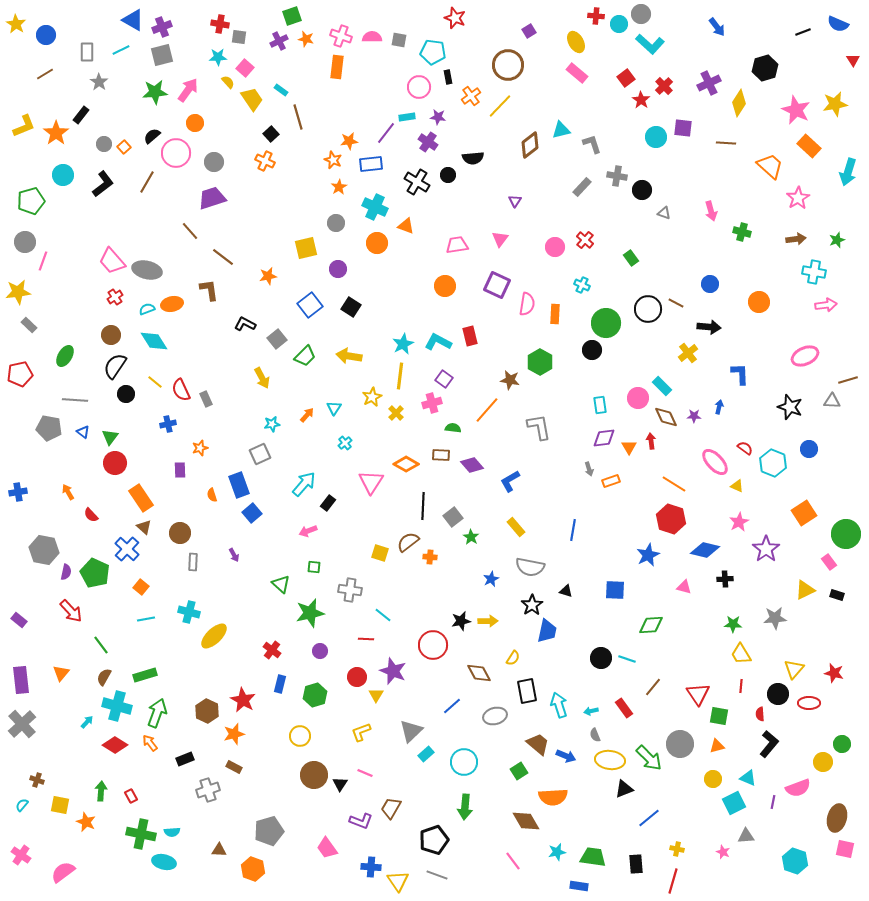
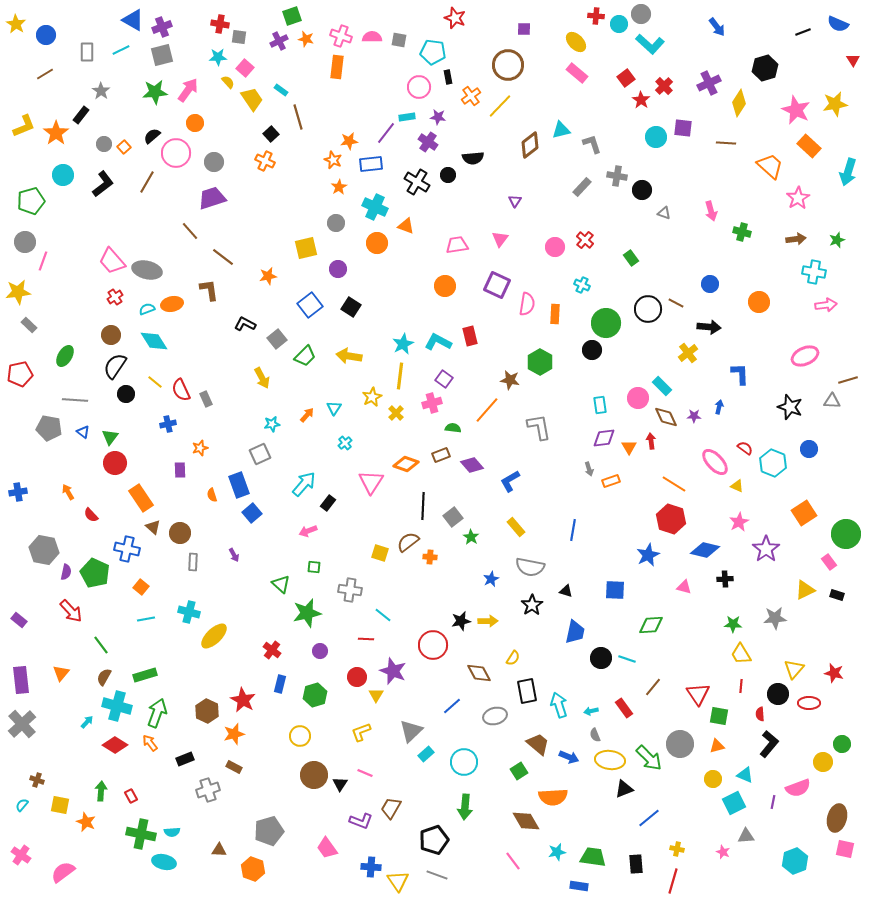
purple square at (529, 31): moved 5 px left, 2 px up; rotated 32 degrees clockwise
yellow ellipse at (576, 42): rotated 15 degrees counterclockwise
gray star at (99, 82): moved 2 px right, 9 px down
brown rectangle at (441, 455): rotated 24 degrees counterclockwise
orange diamond at (406, 464): rotated 10 degrees counterclockwise
brown triangle at (144, 527): moved 9 px right
blue cross at (127, 549): rotated 30 degrees counterclockwise
green star at (310, 613): moved 3 px left
blue trapezoid at (547, 631): moved 28 px right, 1 px down
blue arrow at (566, 756): moved 3 px right, 1 px down
cyan triangle at (748, 778): moved 3 px left, 3 px up
cyan hexagon at (795, 861): rotated 20 degrees clockwise
